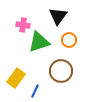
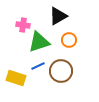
black triangle: rotated 24 degrees clockwise
yellow rectangle: rotated 72 degrees clockwise
blue line: moved 3 px right, 25 px up; rotated 40 degrees clockwise
